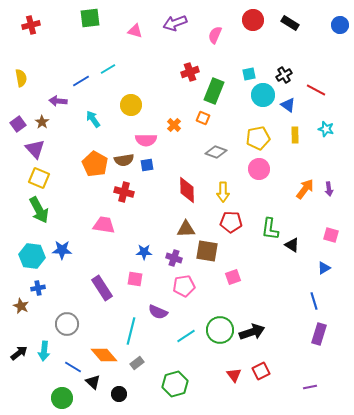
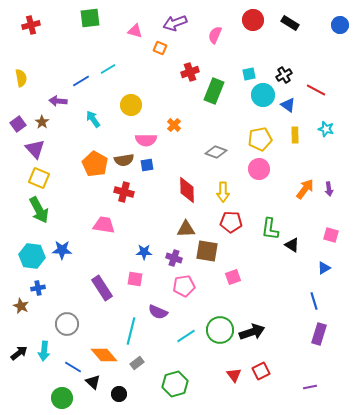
orange square at (203, 118): moved 43 px left, 70 px up
yellow pentagon at (258, 138): moved 2 px right, 1 px down
